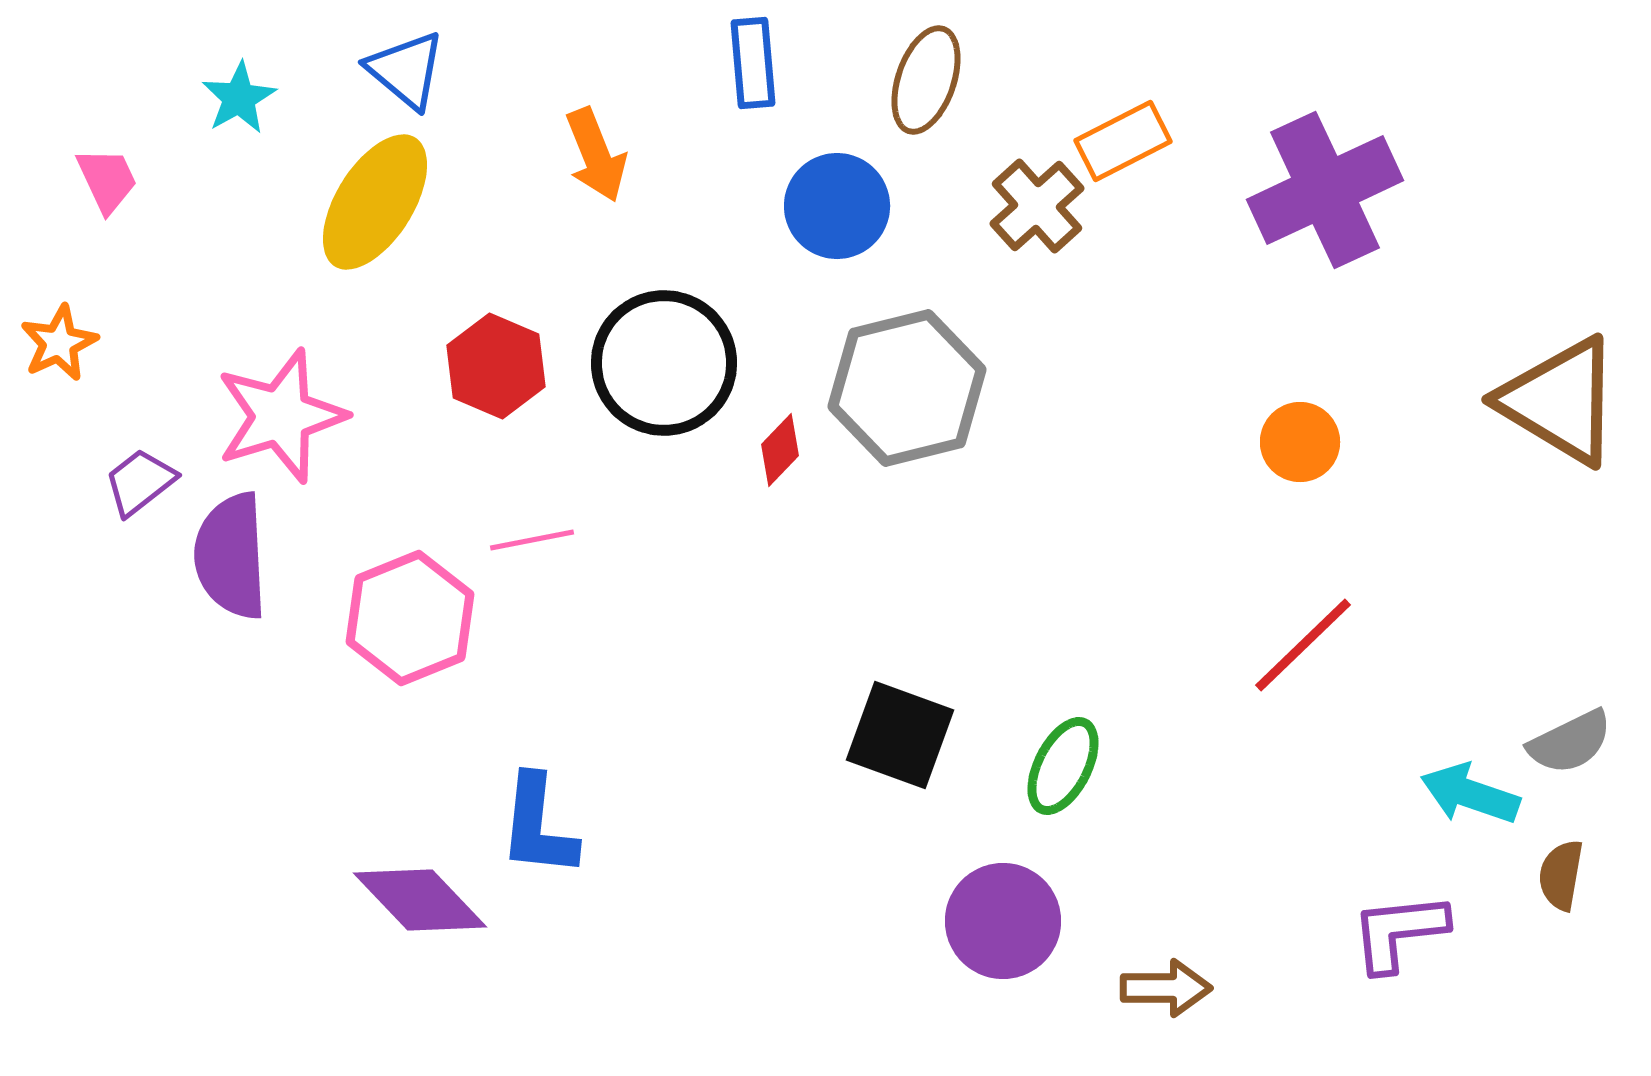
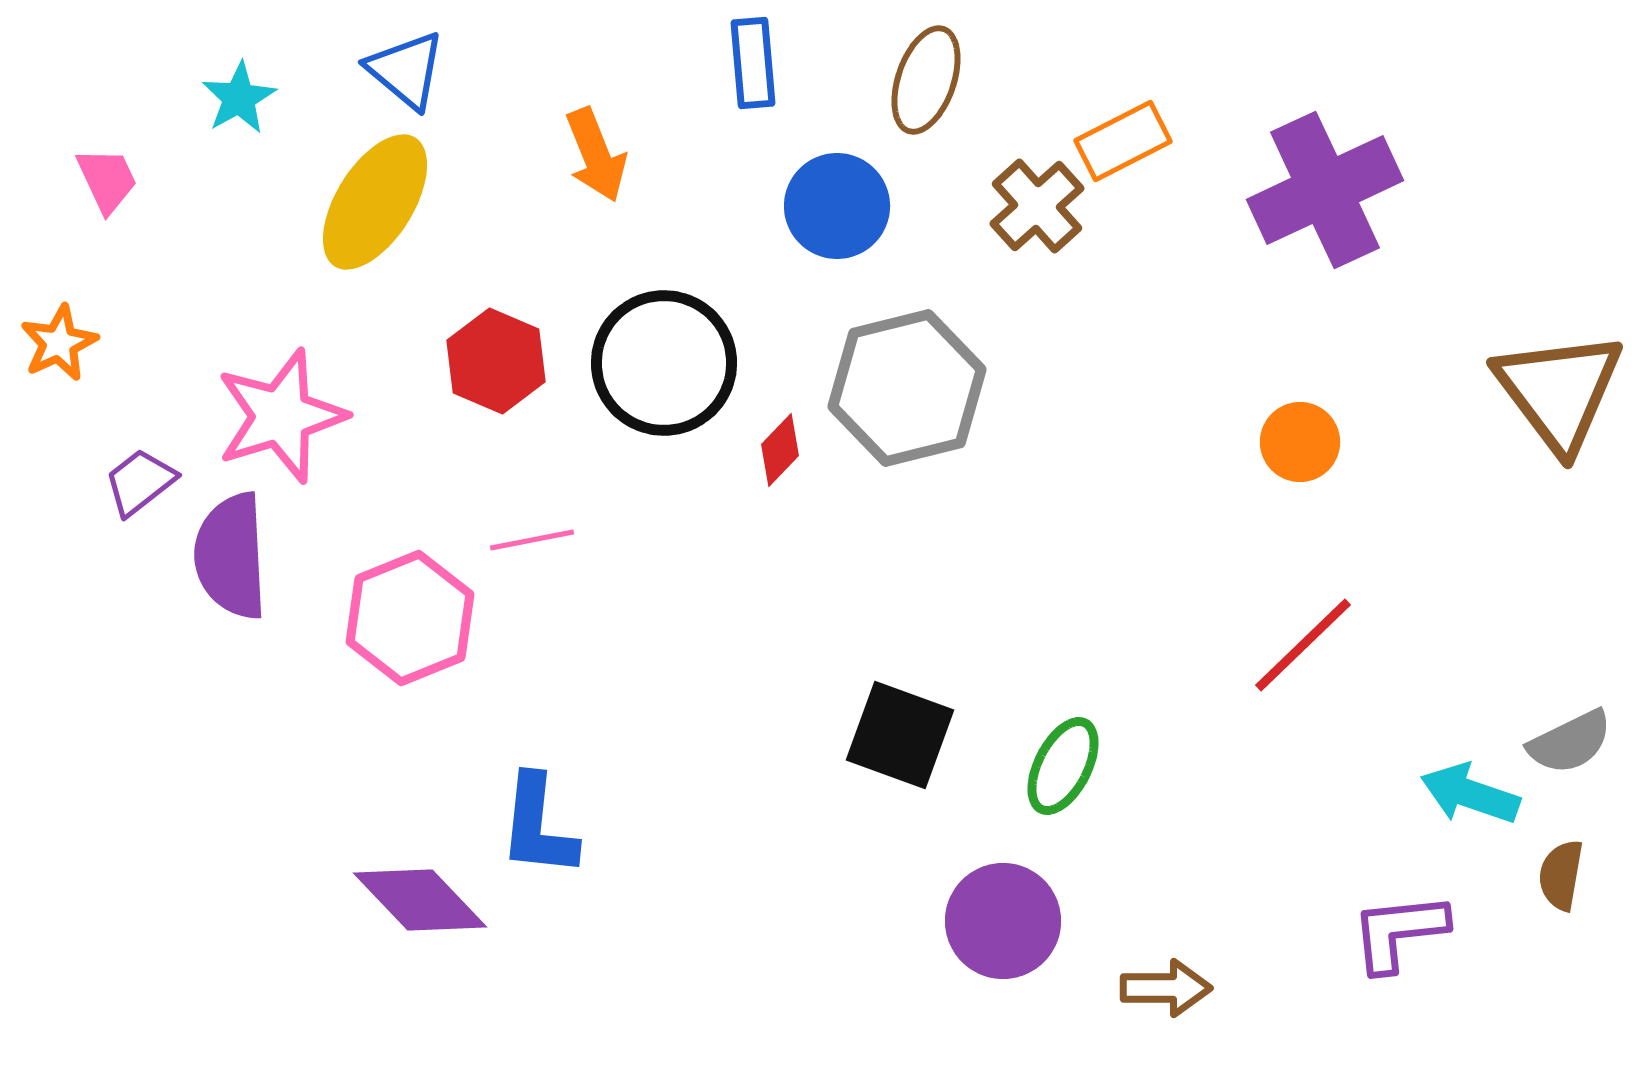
red hexagon: moved 5 px up
brown triangle: moved 1 px left, 10 px up; rotated 22 degrees clockwise
